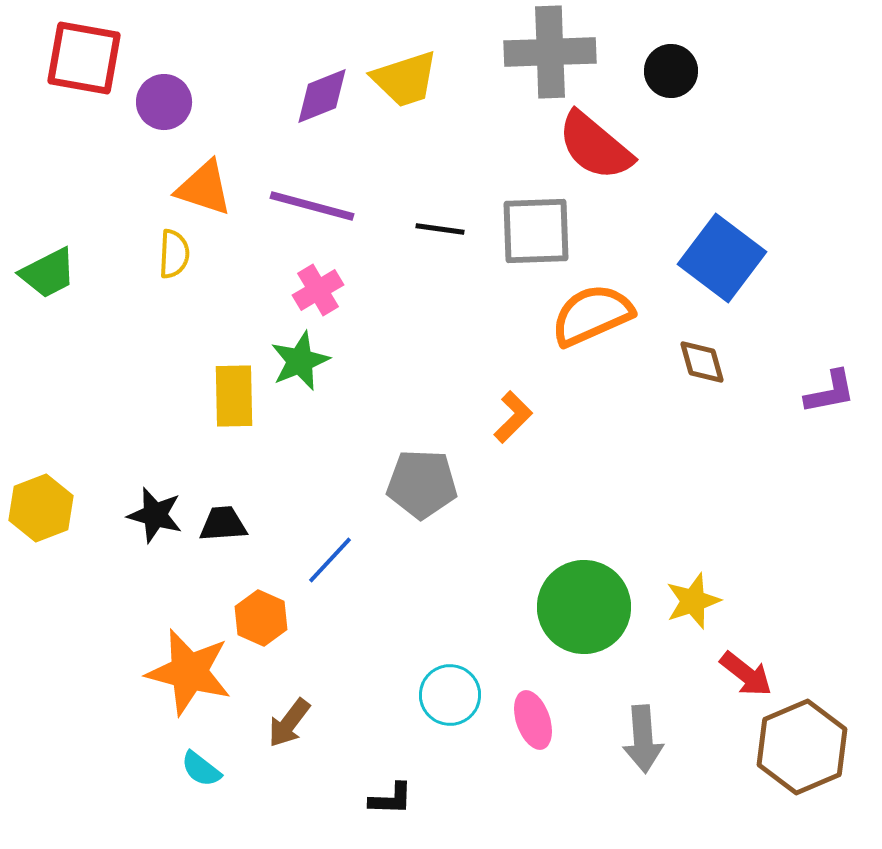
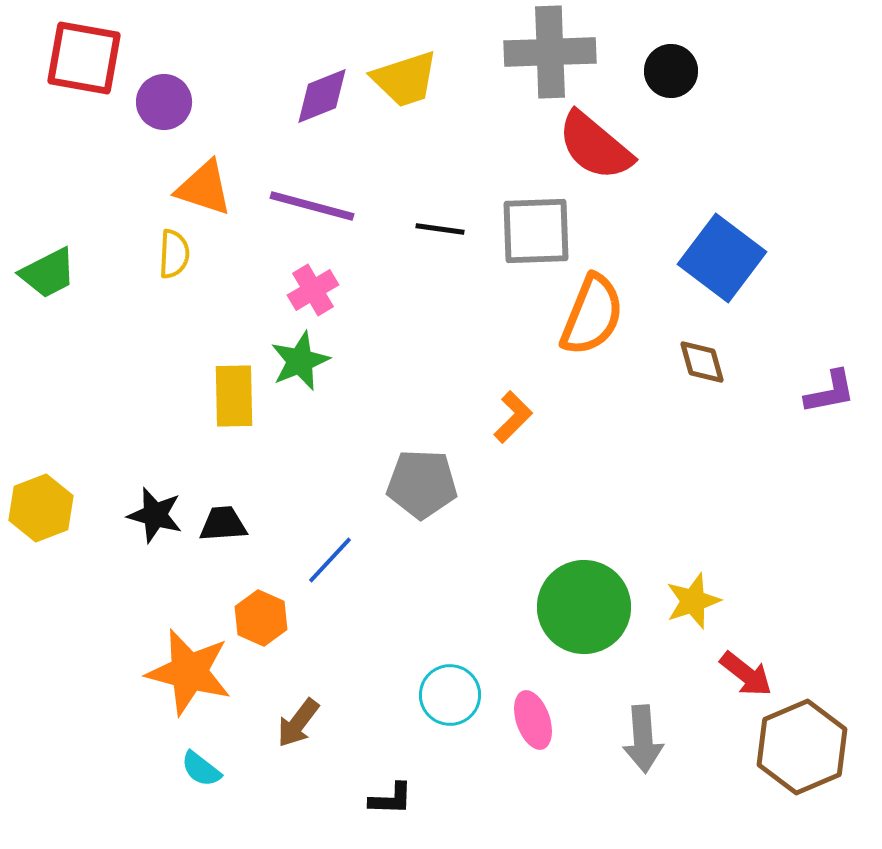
pink cross: moved 5 px left
orange semicircle: rotated 136 degrees clockwise
brown arrow: moved 9 px right
